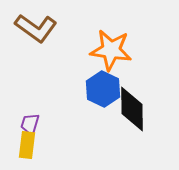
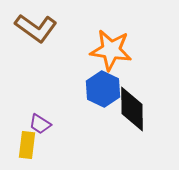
purple trapezoid: moved 10 px right; rotated 75 degrees counterclockwise
